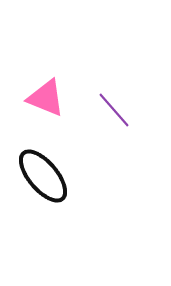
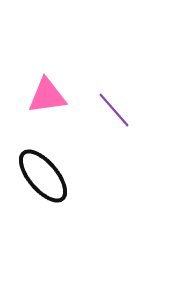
pink triangle: moved 1 px right, 2 px up; rotated 30 degrees counterclockwise
